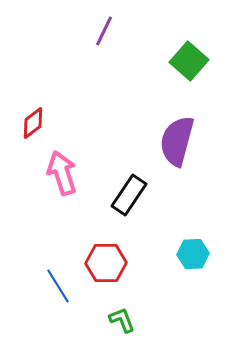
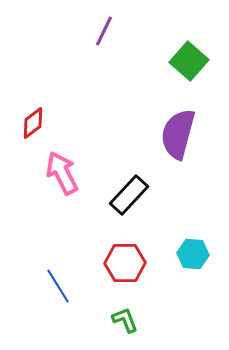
purple semicircle: moved 1 px right, 7 px up
pink arrow: rotated 9 degrees counterclockwise
black rectangle: rotated 9 degrees clockwise
cyan hexagon: rotated 8 degrees clockwise
red hexagon: moved 19 px right
green L-shape: moved 3 px right
